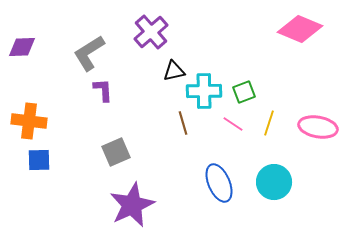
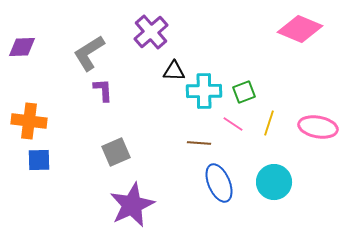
black triangle: rotated 15 degrees clockwise
brown line: moved 16 px right, 20 px down; rotated 70 degrees counterclockwise
